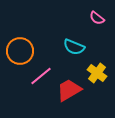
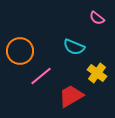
red trapezoid: moved 2 px right, 6 px down
